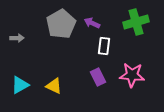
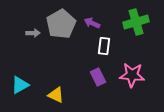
gray arrow: moved 16 px right, 5 px up
yellow triangle: moved 2 px right, 9 px down
